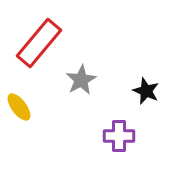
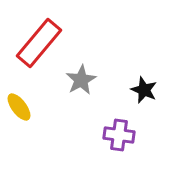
black star: moved 2 px left, 1 px up
purple cross: moved 1 px up; rotated 8 degrees clockwise
